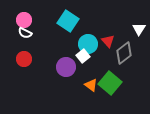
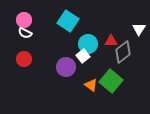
red triangle: moved 3 px right; rotated 48 degrees counterclockwise
gray diamond: moved 1 px left, 1 px up
green square: moved 1 px right, 2 px up
